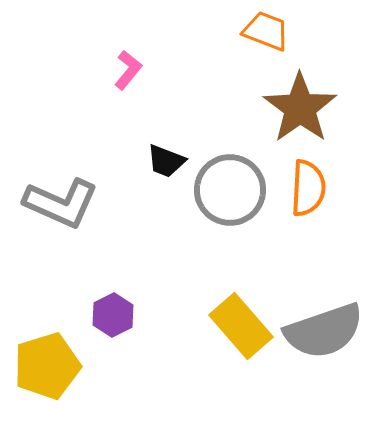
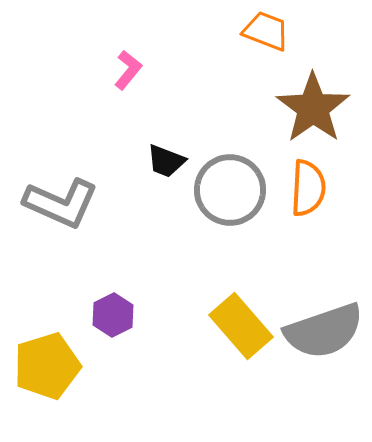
brown star: moved 13 px right
